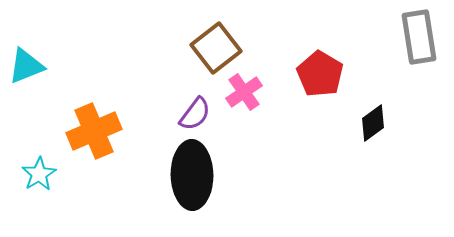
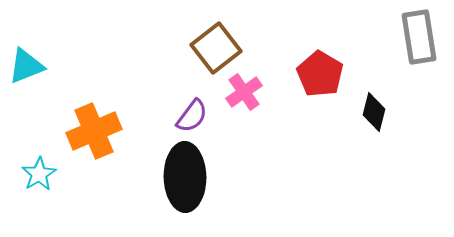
purple semicircle: moved 3 px left, 2 px down
black diamond: moved 1 px right, 11 px up; rotated 39 degrees counterclockwise
black ellipse: moved 7 px left, 2 px down
